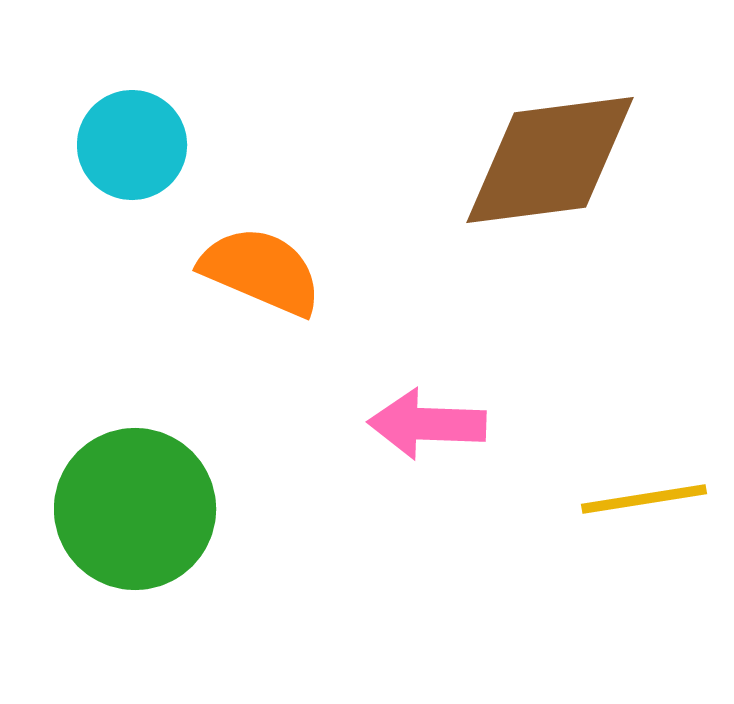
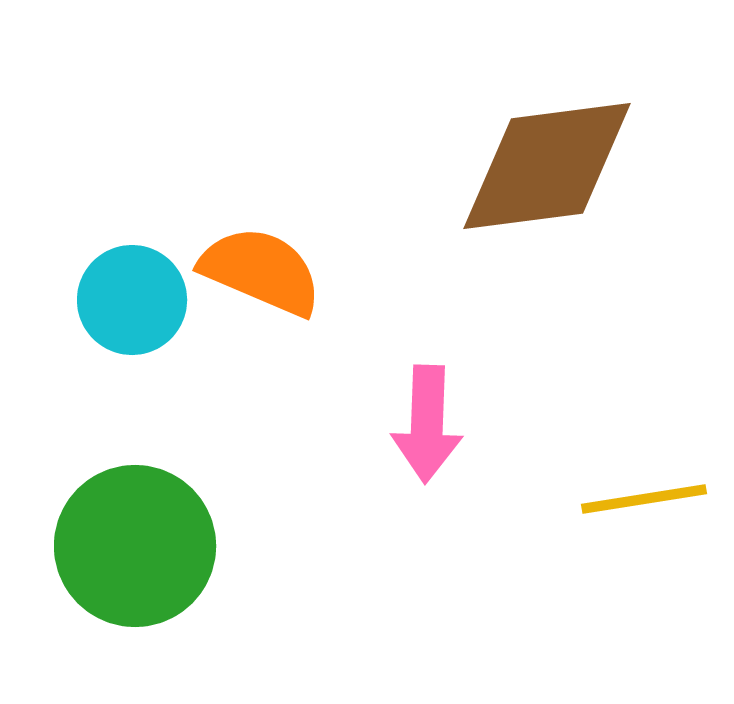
cyan circle: moved 155 px down
brown diamond: moved 3 px left, 6 px down
pink arrow: rotated 90 degrees counterclockwise
green circle: moved 37 px down
